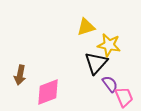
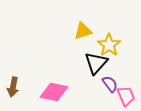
yellow triangle: moved 3 px left, 4 px down
yellow star: rotated 25 degrees clockwise
brown arrow: moved 7 px left, 12 px down
pink diamond: moved 6 px right; rotated 32 degrees clockwise
pink trapezoid: moved 2 px right, 1 px up
